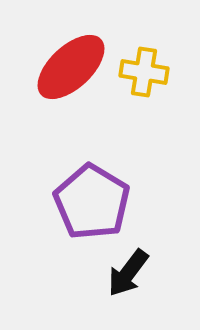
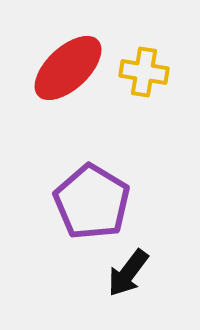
red ellipse: moved 3 px left, 1 px down
